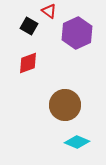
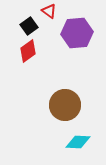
black square: rotated 24 degrees clockwise
purple hexagon: rotated 20 degrees clockwise
red diamond: moved 12 px up; rotated 15 degrees counterclockwise
cyan diamond: moved 1 px right; rotated 20 degrees counterclockwise
